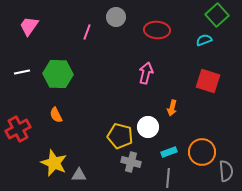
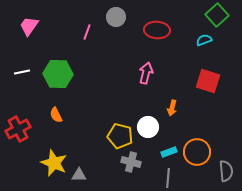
orange circle: moved 5 px left
